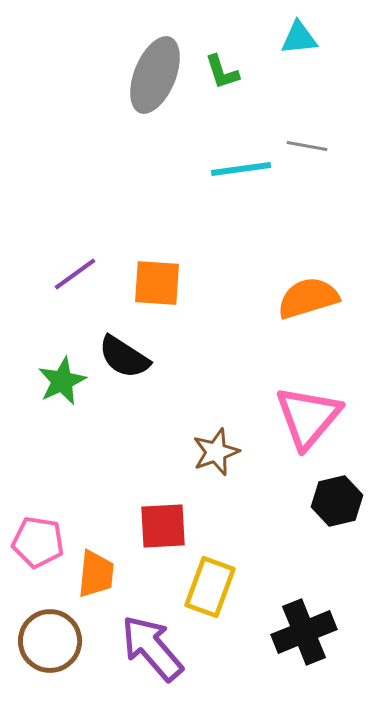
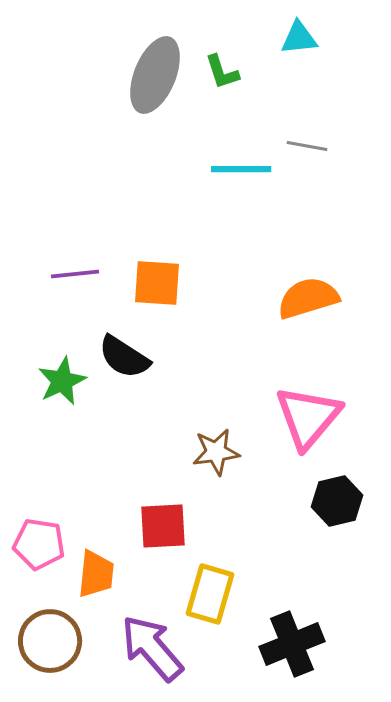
cyan line: rotated 8 degrees clockwise
purple line: rotated 30 degrees clockwise
brown star: rotated 12 degrees clockwise
pink pentagon: moved 1 px right, 2 px down
yellow rectangle: moved 7 px down; rotated 4 degrees counterclockwise
black cross: moved 12 px left, 12 px down
